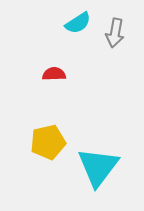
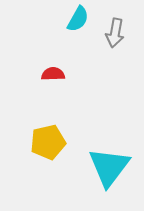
cyan semicircle: moved 4 px up; rotated 28 degrees counterclockwise
red semicircle: moved 1 px left
cyan triangle: moved 11 px right
